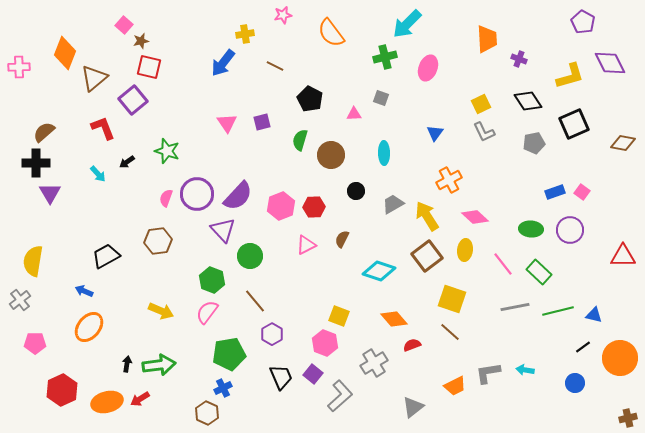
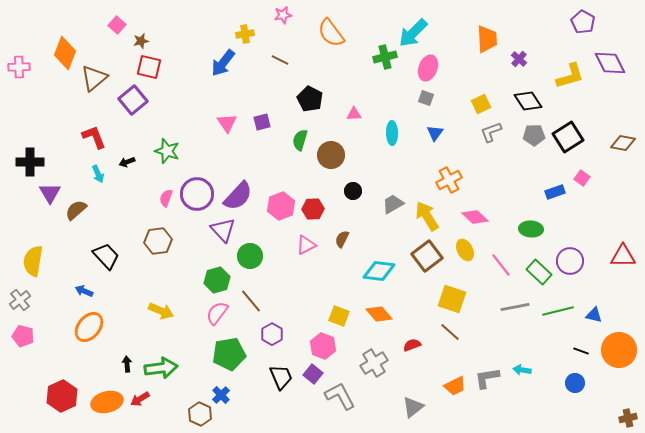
cyan arrow at (407, 24): moved 6 px right, 9 px down
pink square at (124, 25): moved 7 px left
purple cross at (519, 59): rotated 21 degrees clockwise
brown line at (275, 66): moved 5 px right, 6 px up
gray square at (381, 98): moved 45 px right
black square at (574, 124): moved 6 px left, 13 px down; rotated 8 degrees counterclockwise
red L-shape at (103, 128): moved 9 px left, 9 px down
brown semicircle at (44, 132): moved 32 px right, 78 px down
gray L-shape at (484, 132): moved 7 px right; rotated 95 degrees clockwise
gray pentagon at (534, 143): moved 8 px up; rotated 10 degrees clockwise
cyan ellipse at (384, 153): moved 8 px right, 20 px up
black arrow at (127, 162): rotated 14 degrees clockwise
black cross at (36, 163): moved 6 px left, 1 px up
cyan arrow at (98, 174): rotated 18 degrees clockwise
black circle at (356, 191): moved 3 px left
pink square at (582, 192): moved 14 px up
red hexagon at (314, 207): moved 1 px left, 2 px down
purple circle at (570, 230): moved 31 px down
yellow ellipse at (465, 250): rotated 35 degrees counterclockwise
black trapezoid at (106, 256): rotated 76 degrees clockwise
pink line at (503, 264): moved 2 px left, 1 px down
cyan diamond at (379, 271): rotated 12 degrees counterclockwise
green hexagon at (212, 280): moved 5 px right; rotated 25 degrees clockwise
brown line at (255, 301): moved 4 px left
pink semicircle at (207, 312): moved 10 px right, 1 px down
orange diamond at (394, 319): moved 15 px left, 5 px up
pink pentagon at (35, 343): moved 12 px left, 7 px up; rotated 15 degrees clockwise
pink hexagon at (325, 343): moved 2 px left, 3 px down
black line at (583, 347): moved 2 px left, 4 px down; rotated 56 degrees clockwise
orange circle at (620, 358): moved 1 px left, 8 px up
black arrow at (127, 364): rotated 14 degrees counterclockwise
green arrow at (159, 365): moved 2 px right, 3 px down
cyan arrow at (525, 370): moved 3 px left
gray L-shape at (488, 373): moved 1 px left, 5 px down
blue cross at (223, 388): moved 2 px left, 7 px down; rotated 18 degrees counterclockwise
red hexagon at (62, 390): moved 6 px down
gray L-shape at (340, 396): rotated 76 degrees counterclockwise
brown hexagon at (207, 413): moved 7 px left, 1 px down
